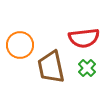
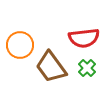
brown trapezoid: rotated 24 degrees counterclockwise
